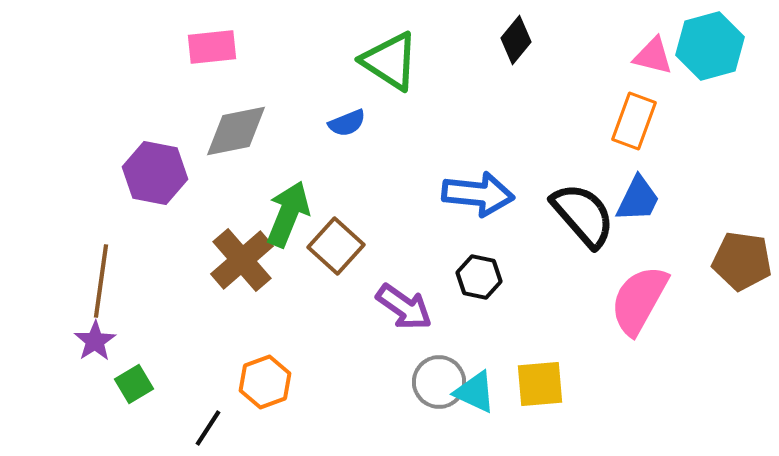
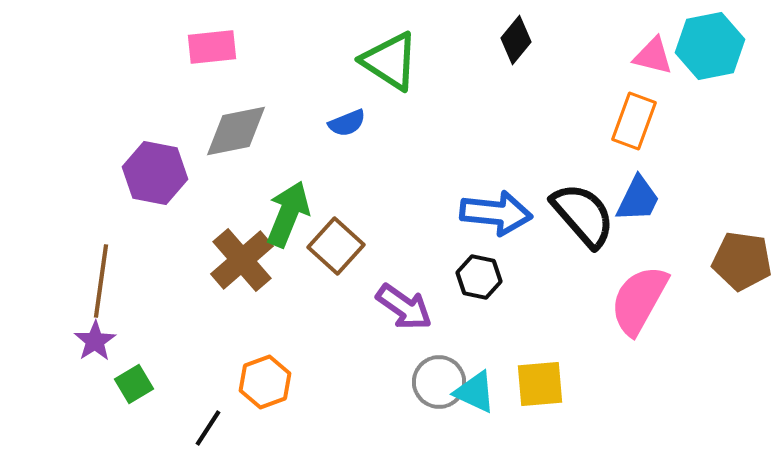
cyan hexagon: rotated 4 degrees clockwise
blue arrow: moved 18 px right, 19 px down
